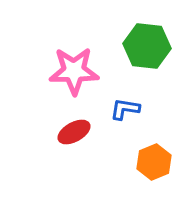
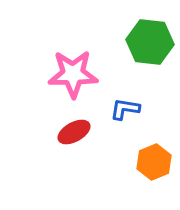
green hexagon: moved 3 px right, 4 px up
pink star: moved 1 px left, 3 px down
